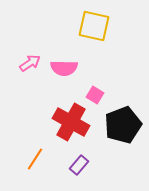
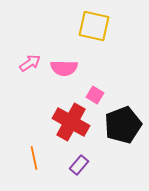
orange line: moved 1 px left, 1 px up; rotated 45 degrees counterclockwise
